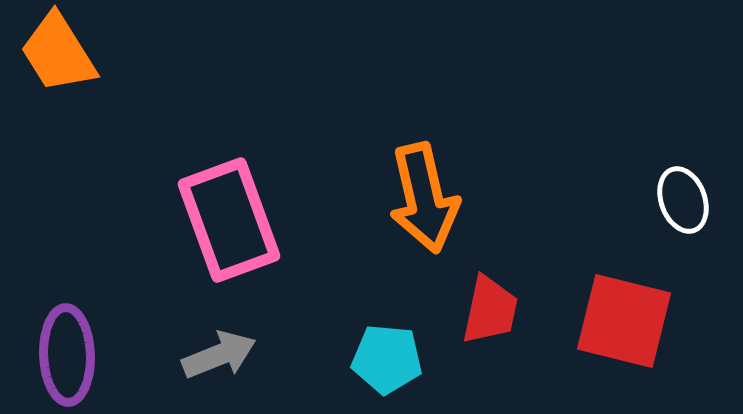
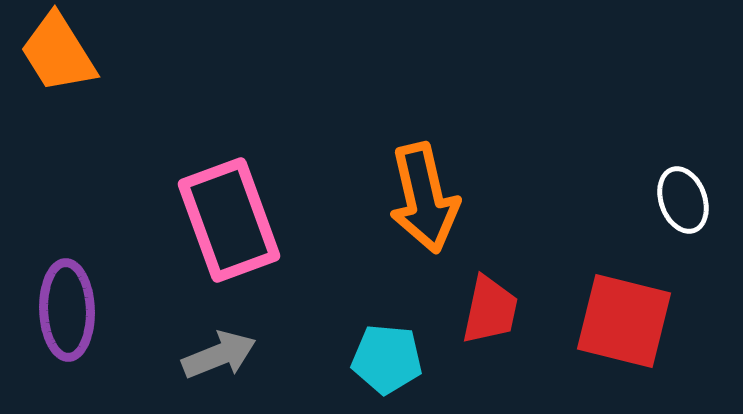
purple ellipse: moved 45 px up
